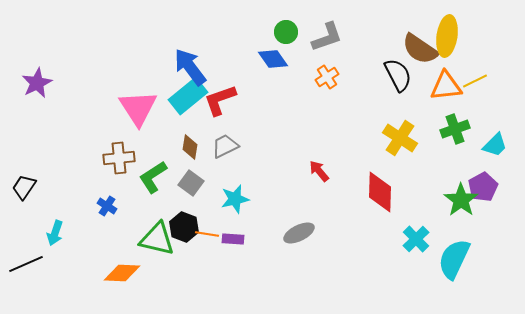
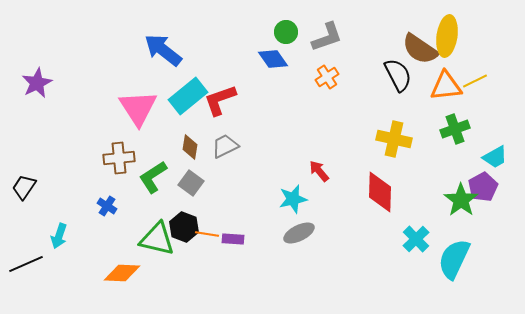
blue arrow: moved 27 px left, 17 px up; rotated 15 degrees counterclockwise
yellow cross: moved 6 px left, 1 px down; rotated 20 degrees counterclockwise
cyan trapezoid: moved 12 px down; rotated 16 degrees clockwise
cyan star: moved 58 px right
cyan arrow: moved 4 px right, 3 px down
